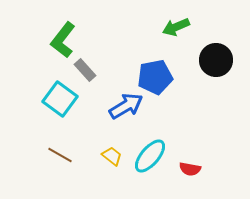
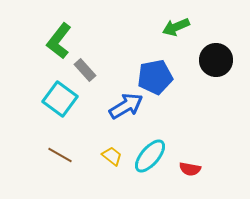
green L-shape: moved 4 px left, 1 px down
